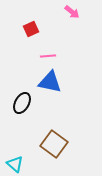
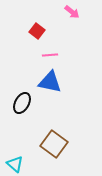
red square: moved 6 px right, 2 px down; rotated 28 degrees counterclockwise
pink line: moved 2 px right, 1 px up
